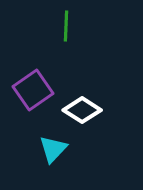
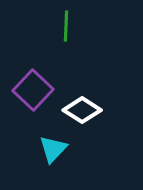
purple square: rotated 12 degrees counterclockwise
